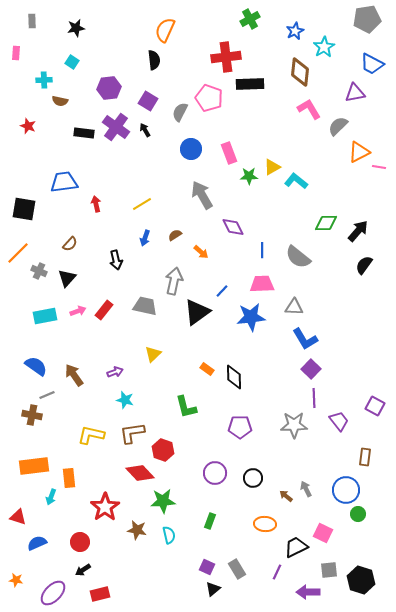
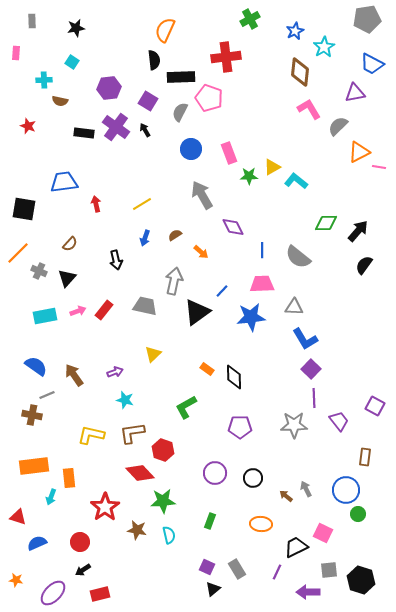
black rectangle at (250, 84): moved 69 px left, 7 px up
green L-shape at (186, 407): rotated 75 degrees clockwise
orange ellipse at (265, 524): moved 4 px left
